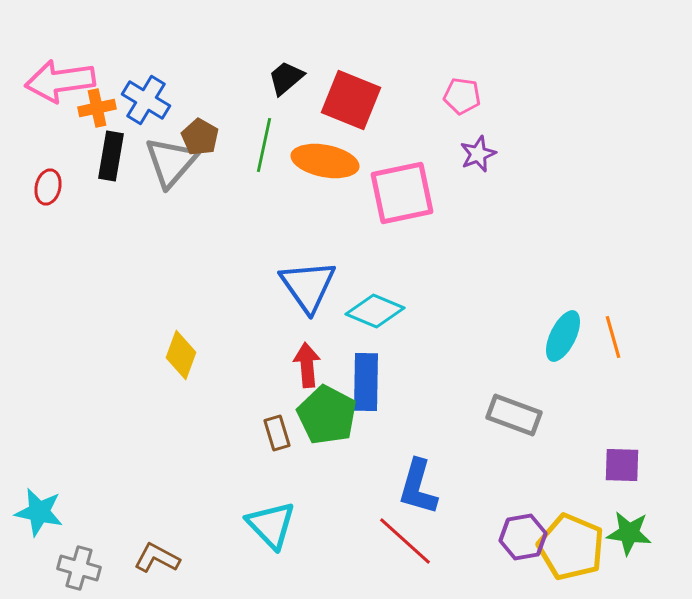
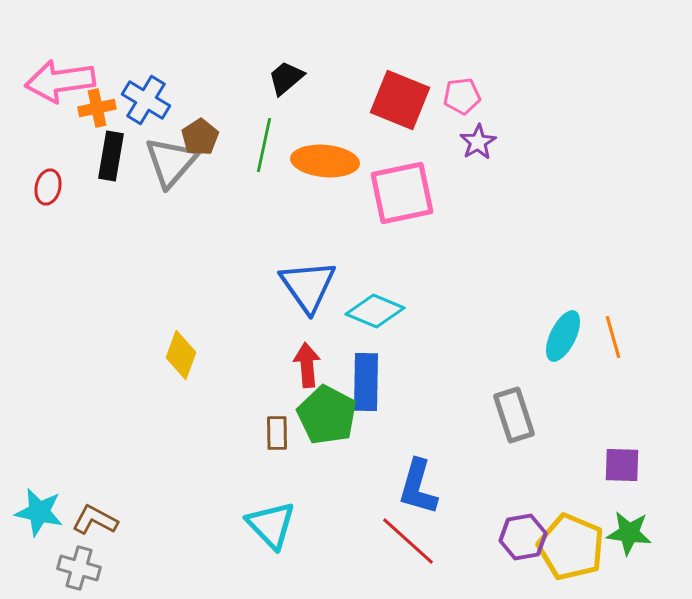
pink pentagon: rotated 15 degrees counterclockwise
red square: moved 49 px right
brown pentagon: rotated 9 degrees clockwise
purple star: moved 12 px up; rotated 9 degrees counterclockwise
orange ellipse: rotated 6 degrees counterclockwise
gray rectangle: rotated 52 degrees clockwise
brown rectangle: rotated 16 degrees clockwise
red line: moved 3 px right
brown L-shape: moved 62 px left, 38 px up
